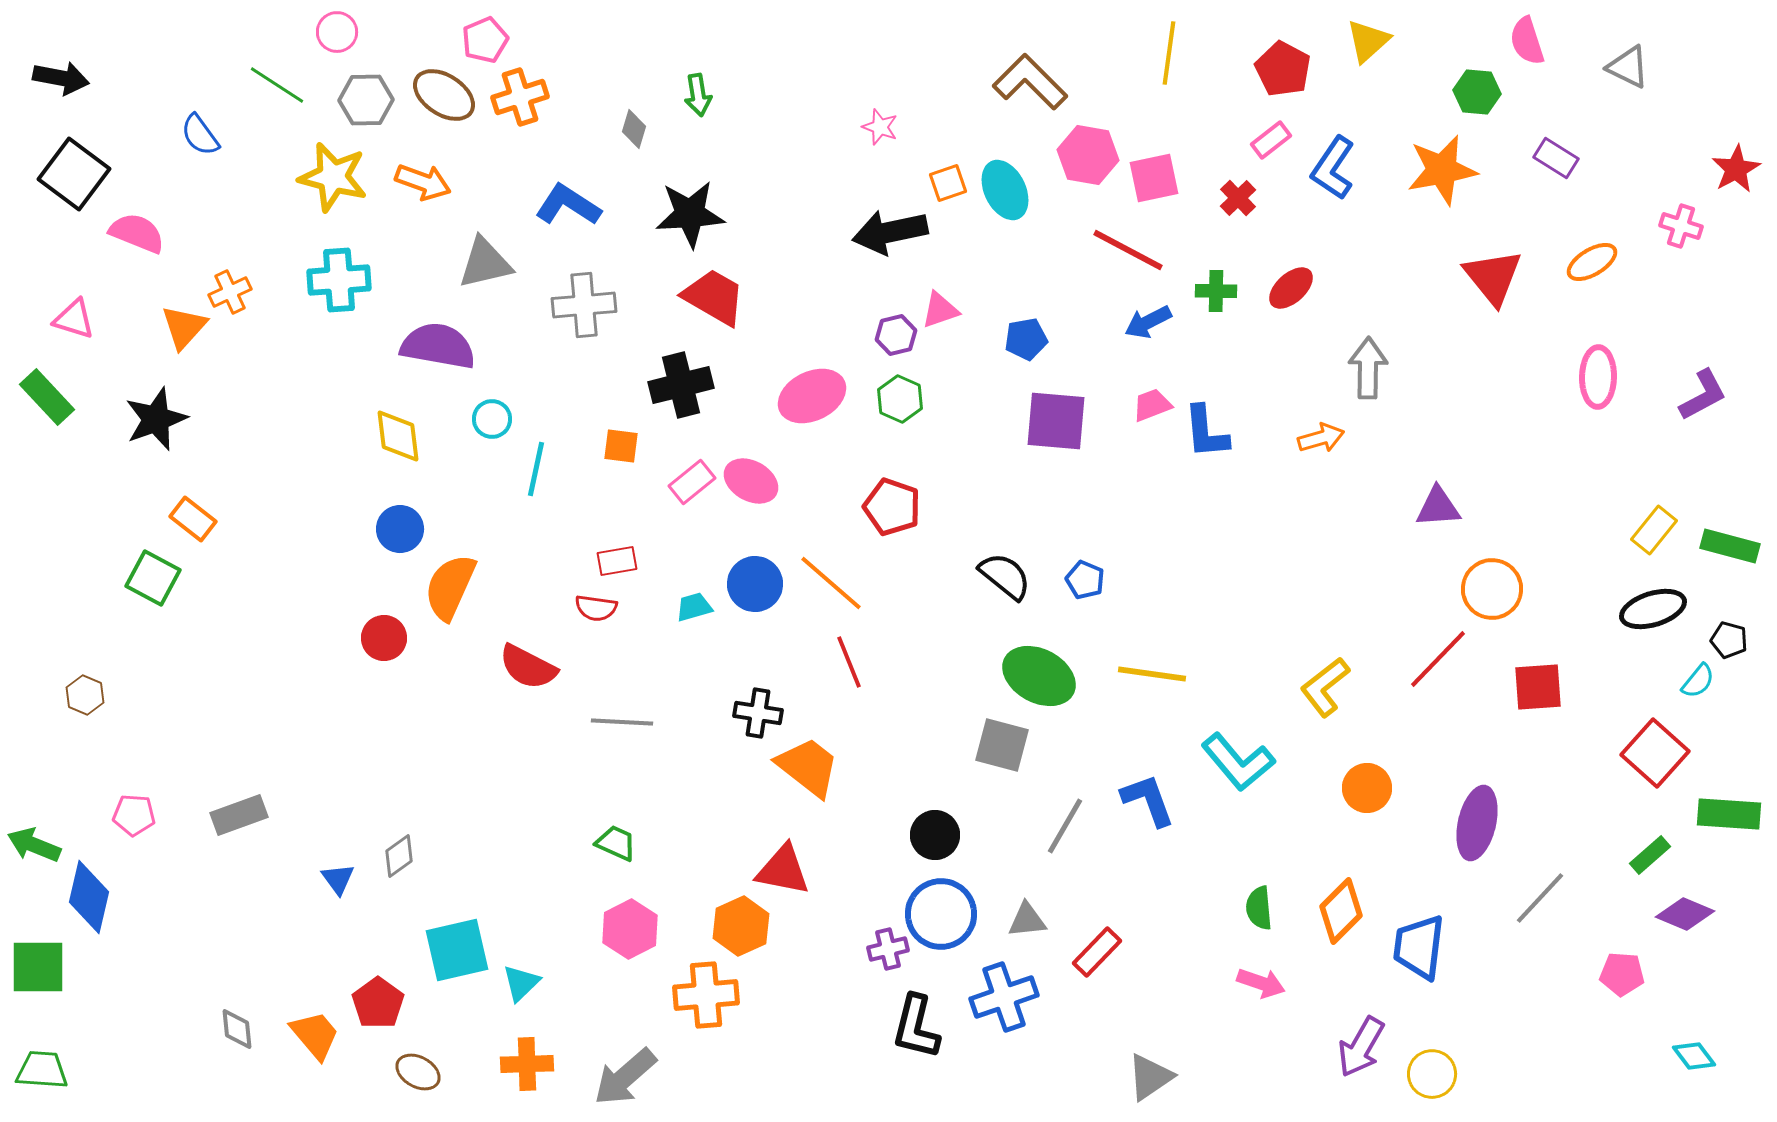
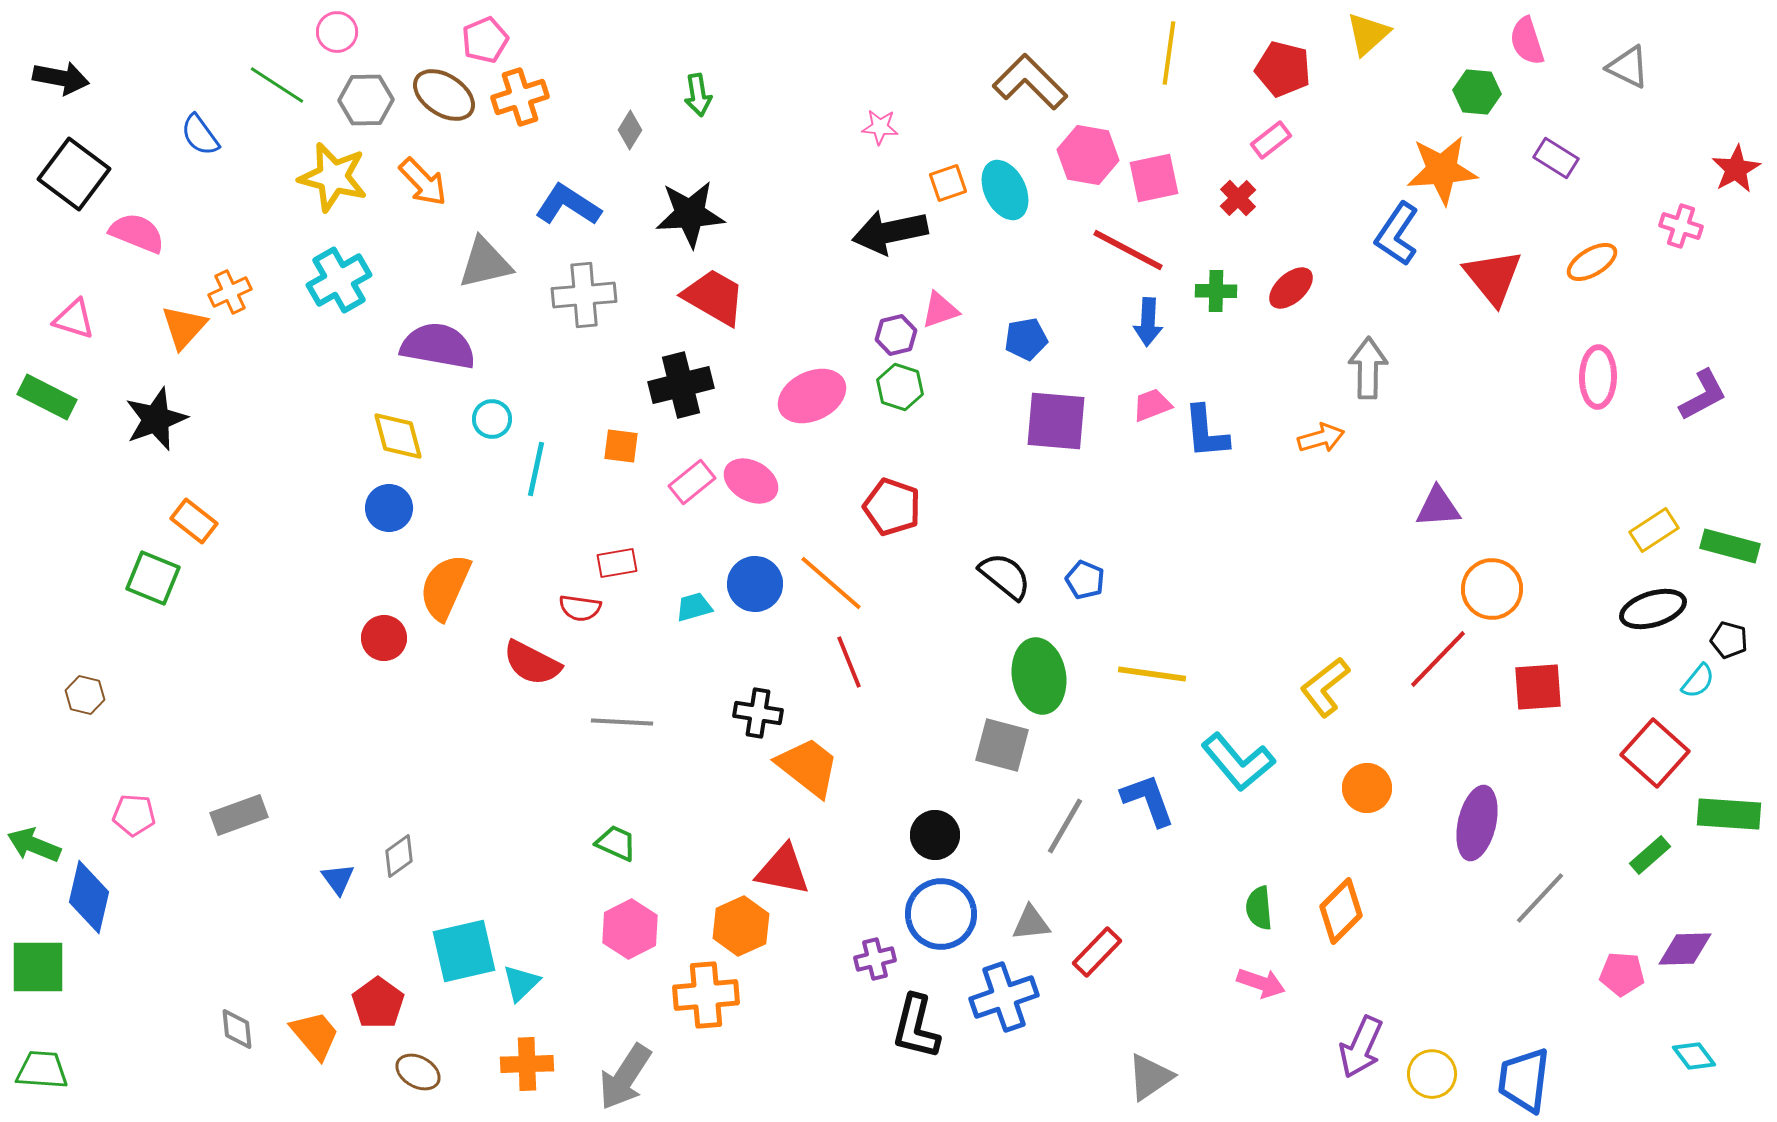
yellow triangle at (1368, 41): moved 7 px up
red pentagon at (1283, 69): rotated 14 degrees counterclockwise
pink star at (880, 127): rotated 15 degrees counterclockwise
gray diamond at (634, 129): moved 4 px left, 1 px down; rotated 15 degrees clockwise
blue L-shape at (1333, 168): moved 64 px right, 66 px down
orange star at (1442, 170): rotated 6 degrees clockwise
orange arrow at (423, 182): rotated 26 degrees clockwise
cyan cross at (339, 280): rotated 26 degrees counterclockwise
gray cross at (584, 305): moved 10 px up
blue arrow at (1148, 322): rotated 60 degrees counterclockwise
green rectangle at (47, 397): rotated 20 degrees counterclockwise
green hexagon at (900, 399): moved 12 px up; rotated 6 degrees counterclockwise
yellow diamond at (398, 436): rotated 8 degrees counterclockwise
orange rectangle at (193, 519): moved 1 px right, 2 px down
blue circle at (400, 529): moved 11 px left, 21 px up
yellow rectangle at (1654, 530): rotated 18 degrees clockwise
red rectangle at (617, 561): moved 2 px down
green square at (153, 578): rotated 6 degrees counterclockwise
orange semicircle at (450, 587): moved 5 px left
red semicircle at (596, 608): moved 16 px left
red semicircle at (528, 667): moved 4 px right, 4 px up
green ellipse at (1039, 676): rotated 52 degrees clockwise
brown hexagon at (85, 695): rotated 9 degrees counterclockwise
purple diamond at (1685, 914): moved 35 px down; rotated 24 degrees counterclockwise
gray triangle at (1027, 920): moved 4 px right, 3 px down
blue trapezoid at (1419, 947): moved 105 px right, 133 px down
purple cross at (888, 949): moved 13 px left, 10 px down
cyan square at (457, 950): moved 7 px right, 1 px down
purple arrow at (1361, 1047): rotated 6 degrees counterclockwise
gray arrow at (625, 1077): rotated 16 degrees counterclockwise
